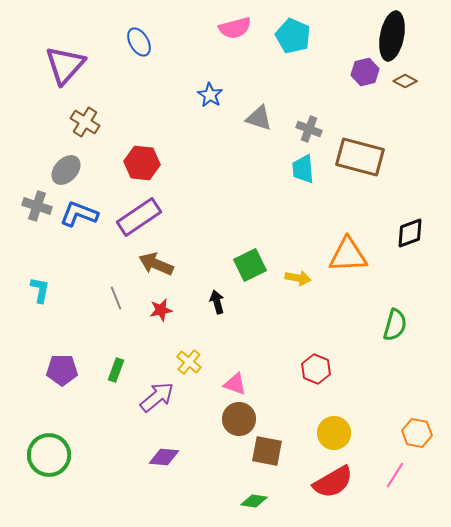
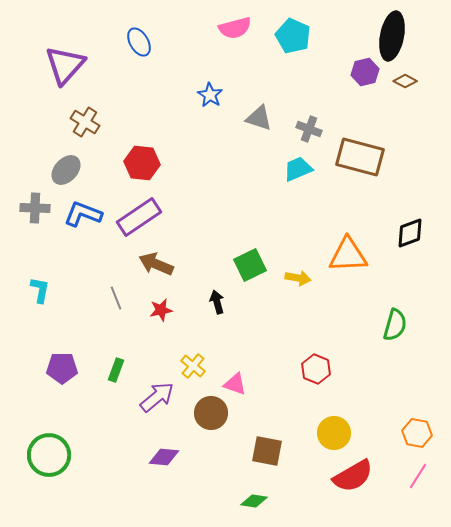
cyan trapezoid at (303, 169): moved 5 px left; rotated 72 degrees clockwise
gray cross at (37, 206): moved 2 px left, 2 px down; rotated 16 degrees counterclockwise
blue L-shape at (79, 214): moved 4 px right
yellow cross at (189, 362): moved 4 px right, 4 px down
purple pentagon at (62, 370): moved 2 px up
brown circle at (239, 419): moved 28 px left, 6 px up
pink line at (395, 475): moved 23 px right, 1 px down
red semicircle at (333, 482): moved 20 px right, 6 px up
